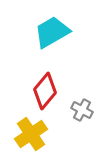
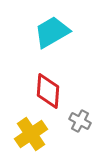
red diamond: moved 3 px right; rotated 36 degrees counterclockwise
gray cross: moved 2 px left, 11 px down
